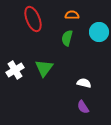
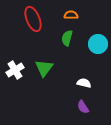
orange semicircle: moved 1 px left
cyan circle: moved 1 px left, 12 px down
